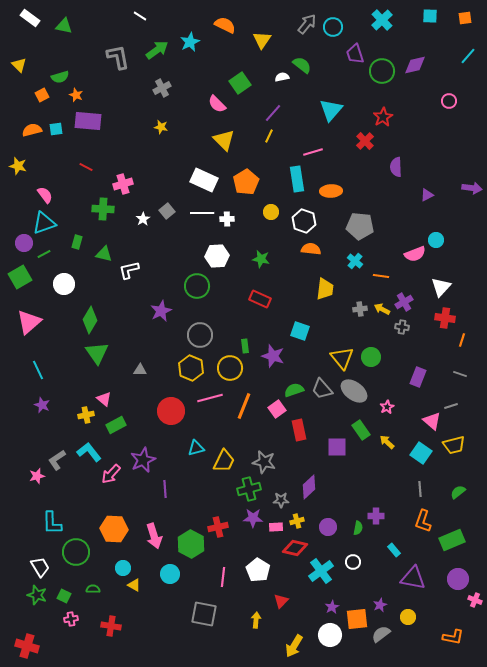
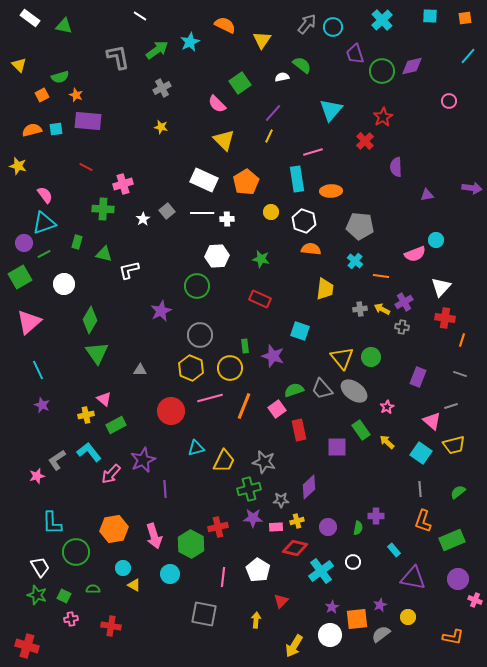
purple diamond at (415, 65): moved 3 px left, 1 px down
purple triangle at (427, 195): rotated 16 degrees clockwise
orange hexagon at (114, 529): rotated 12 degrees counterclockwise
